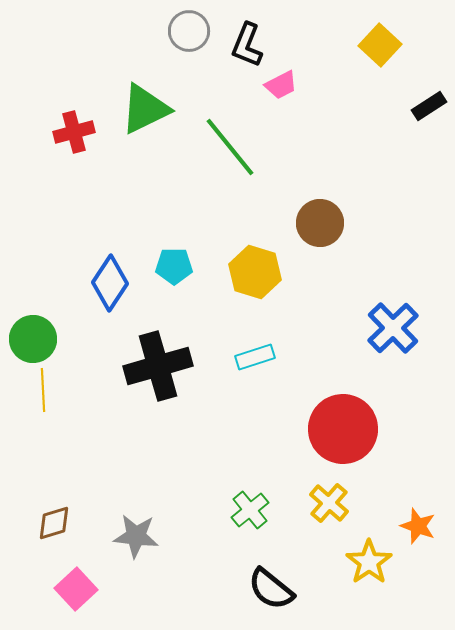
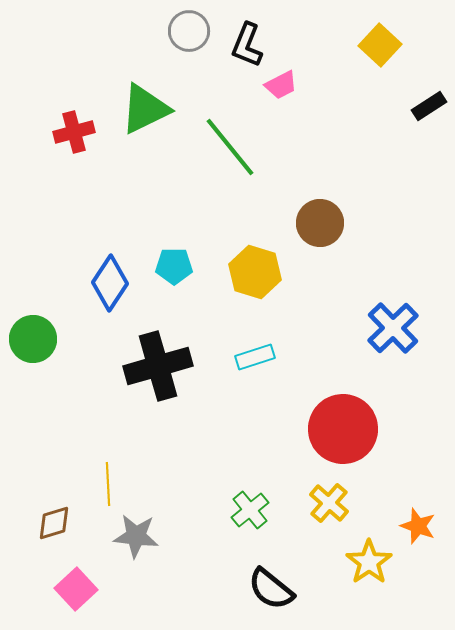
yellow line: moved 65 px right, 94 px down
